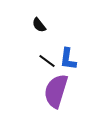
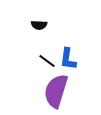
black semicircle: rotated 49 degrees counterclockwise
